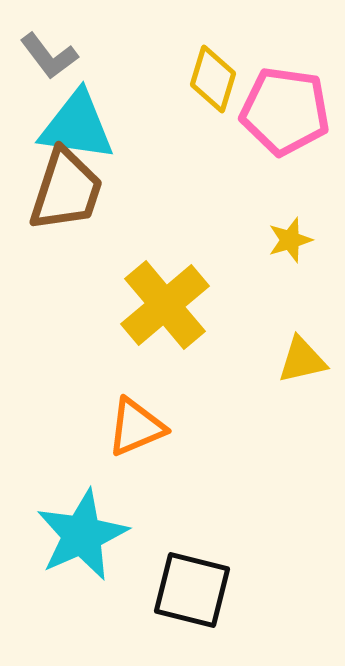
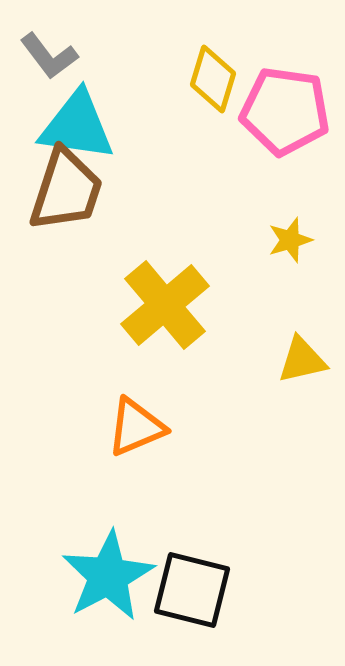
cyan star: moved 26 px right, 41 px down; rotated 4 degrees counterclockwise
